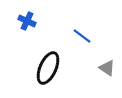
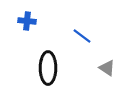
blue cross: rotated 18 degrees counterclockwise
black ellipse: rotated 24 degrees counterclockwise
